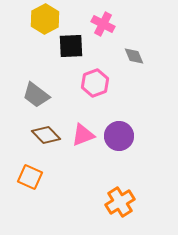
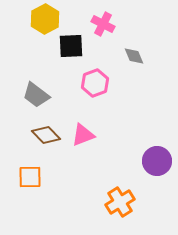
purple circle: moved 38 px right, 25 px down
orange square: rotated 25 degrees counterclockwise
